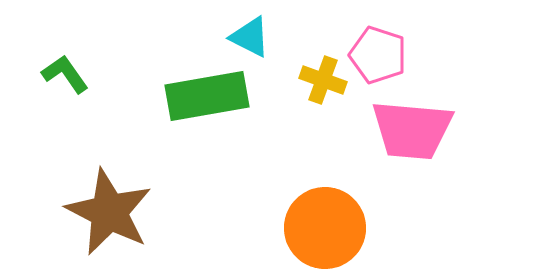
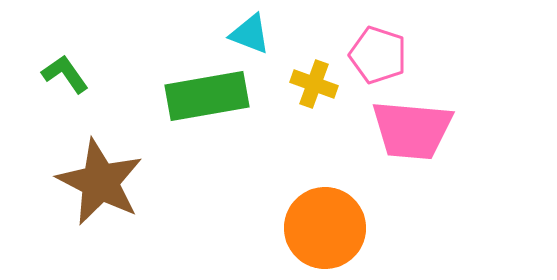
cyan triangle: moved 3 px up; rotated 6 degrees counterclockwise
yellow cross: moved 9 px left, 4 px down
brown star: moved 9 px left, 30 px up
